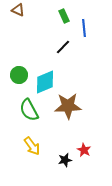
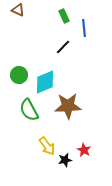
yellow arrow: moved 15 px right
